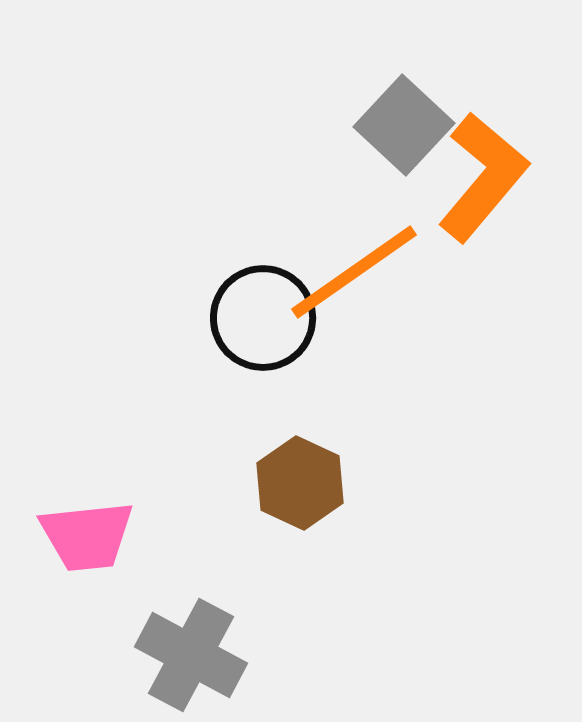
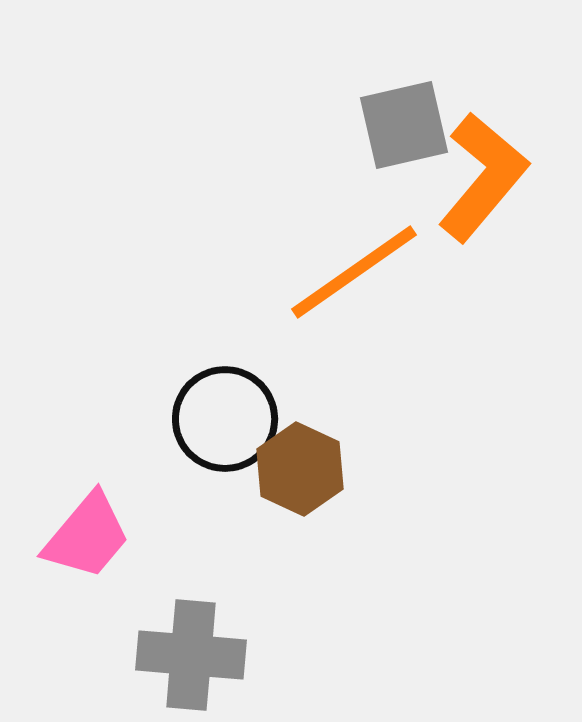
gray square: rotated 34 degrees clockwise
black circle: moved 38 px left, 101 px down
brown hexagon: moved 14 px up
pink trapezoid: rotated 44 degrees counterclockwise
gray cross: rotated 23 degrees counterclockwise
